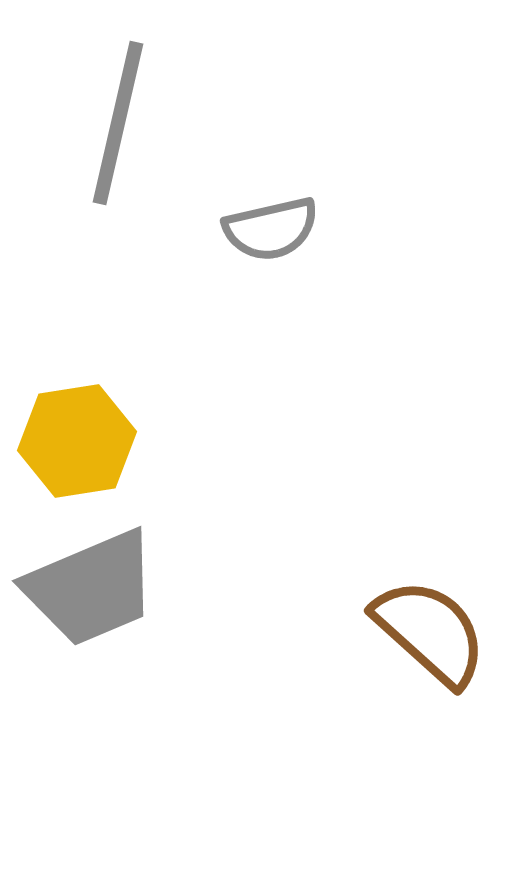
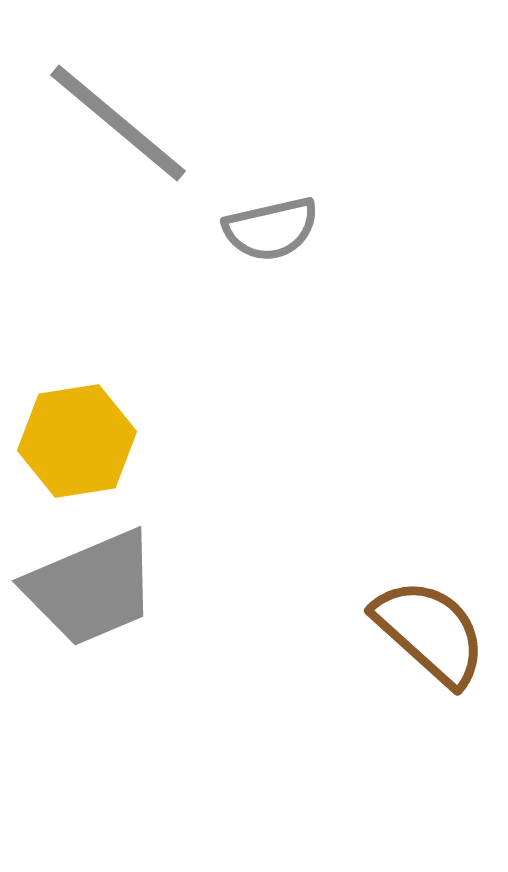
gray line: rotated 63 degrees counterclockwise
